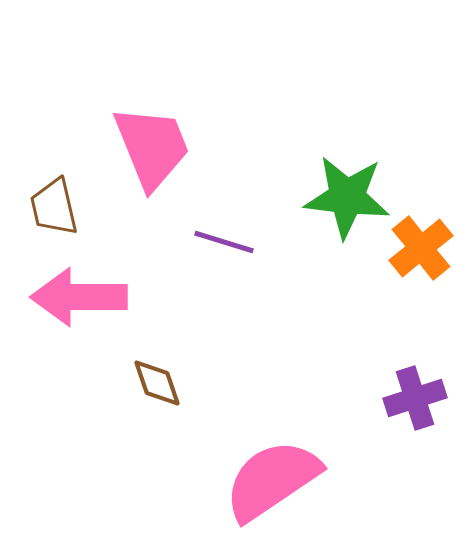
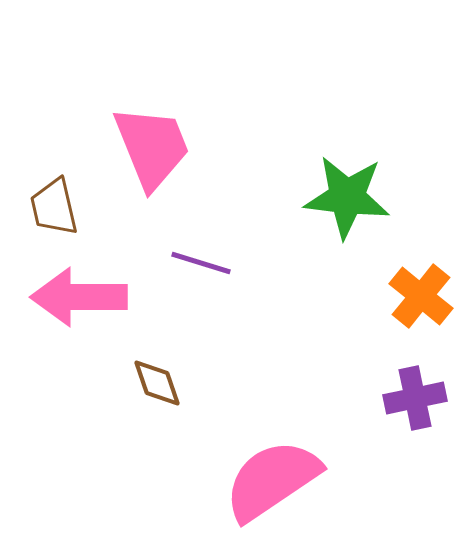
purple line: moved 23 px left, 21 px down
orange cross: moved 48 px down; rotated 12 degrees counterclockwise
purple cross: rotated 6 degrees clockwise
